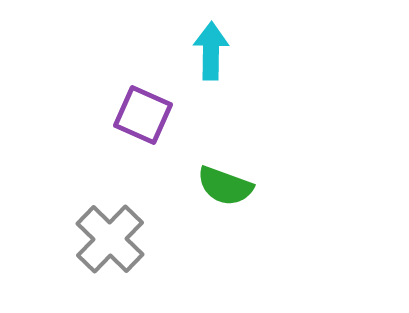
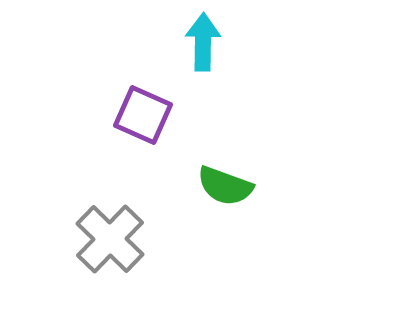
cyan arrow: moved 8 px left, 9 px up
